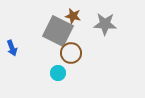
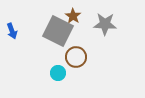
brown star: rotated 21 degrees clockwise
blue arrow: moved 17 px up
brown circle: moved 5 px right, 4 px down
